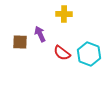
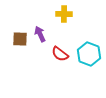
brown square: moved 3 px up
red semicircle: moved 2 px left, 1 px down
